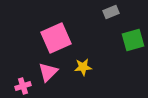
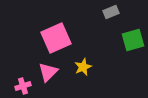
yellow star: rotated 18 degrees counterclockwise
